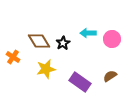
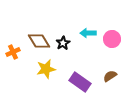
orange cross: moved 5 px up; rotated 32 degrees clockwise
